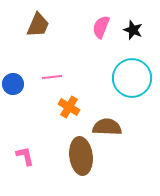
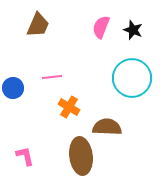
blue circle: moved 4 px down
